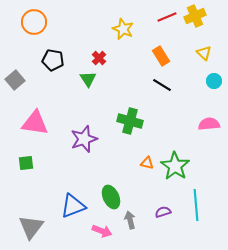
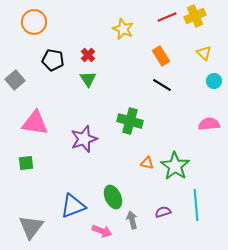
red cross: moved 11 px left, 3 px up
green ellipse: moved 2 px right
gray arrow: moved 2 px right
